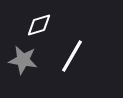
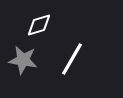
white line: moved 3 px down
